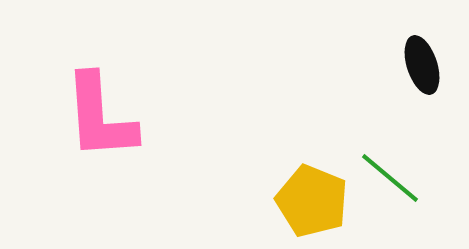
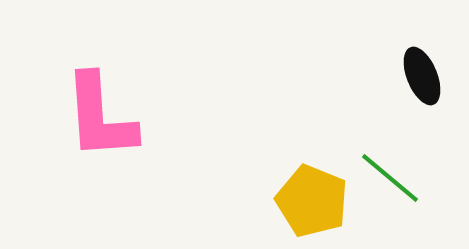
black ellipse: moved 11 px down; rotated 4 degrees counterclockwise
